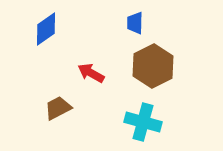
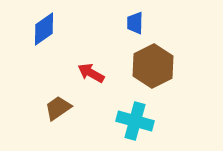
blue diamond: moved 2 px left
brown trapezoid: rotated 8 degrees counterclockwise
cyan cross: moved 8 px left, 1 px up
